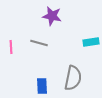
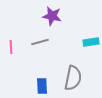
gray line: moved 1 px right, 1 px up; rotated 30 degrees counterclockwise
